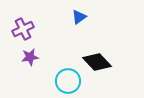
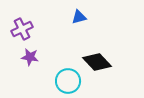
blue triangle: rotated 21 degrees clockwise
purple cross: moved 1 px left
purple star: rotated 18 degrees clockwise
